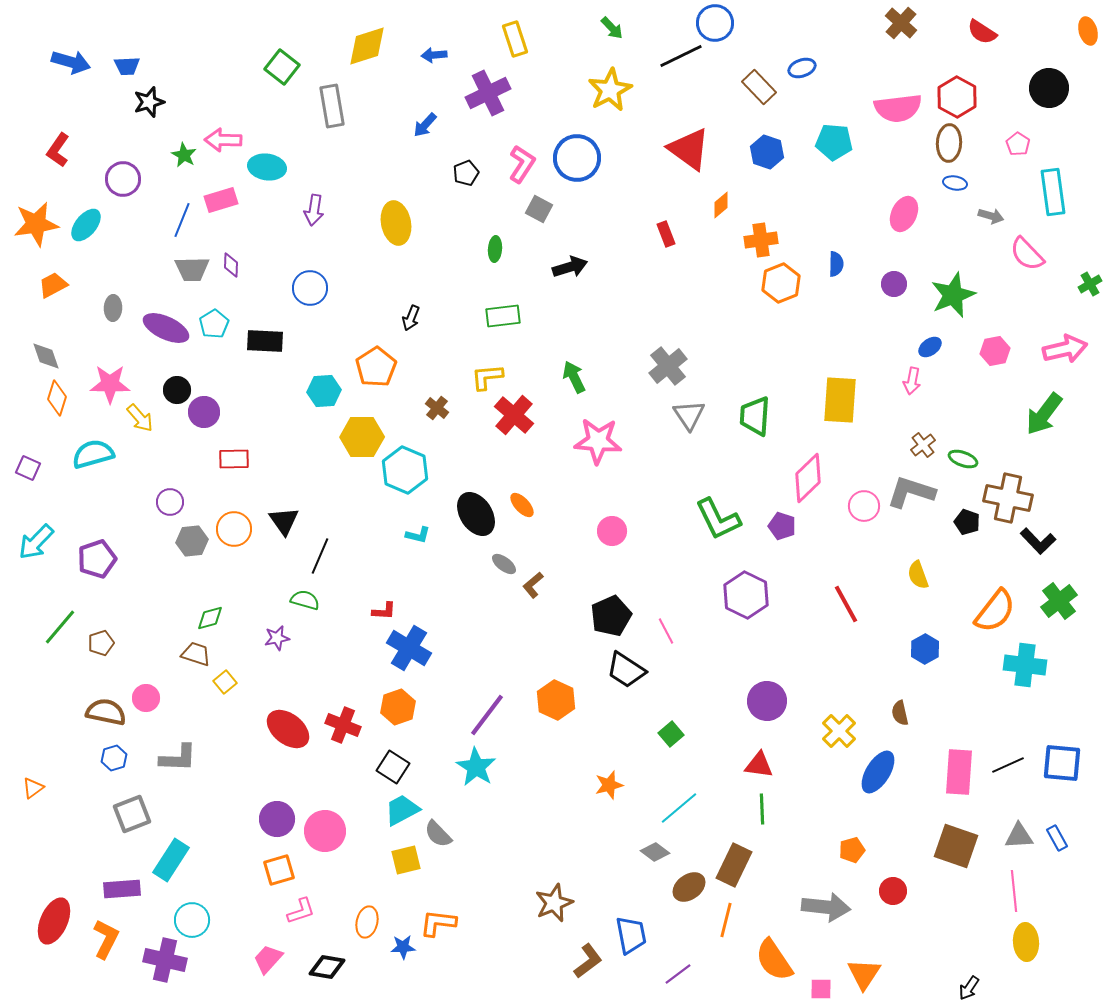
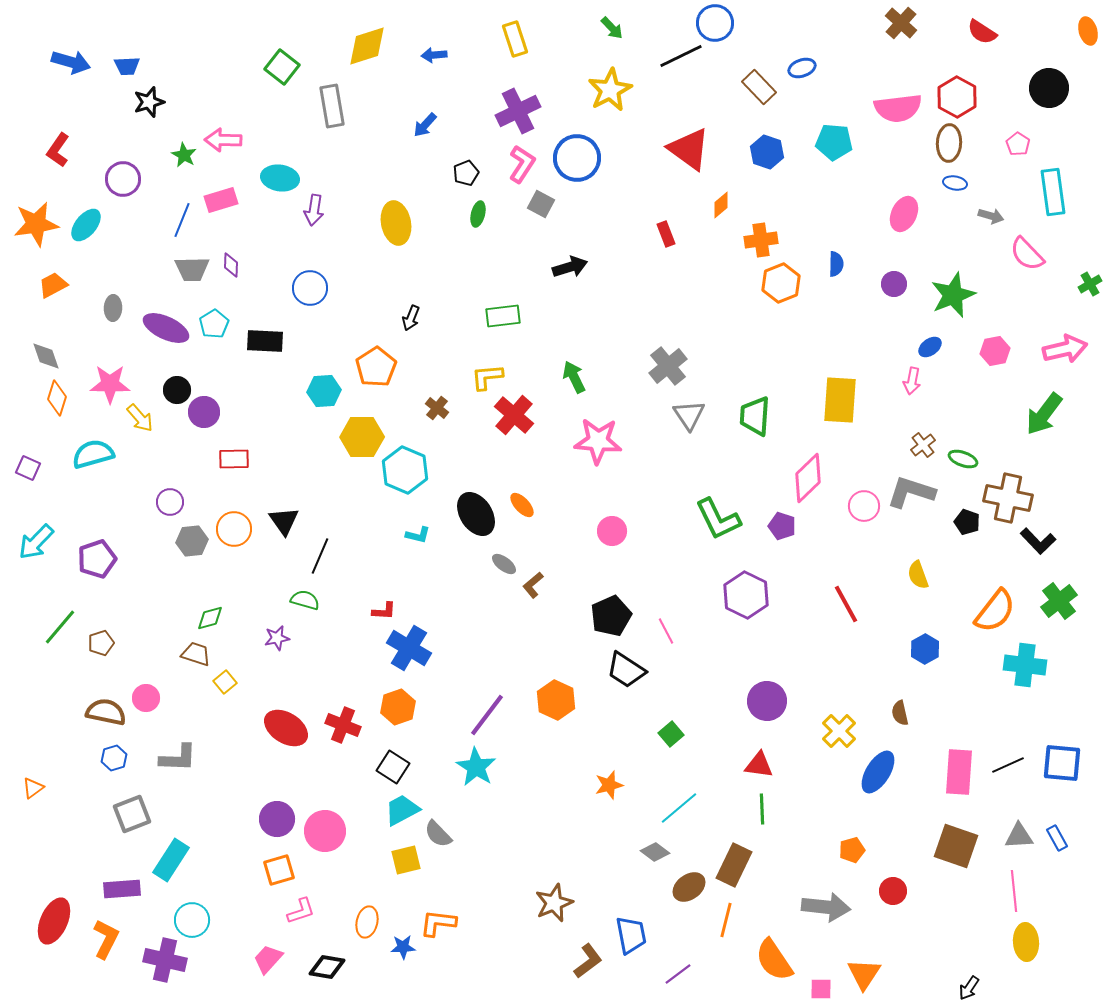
purple cross at (488, 93): moved 30 px right, 18 px down
cyan ellipse at (267, 167): moved 13 px right, 11 px down
gray square at (539, 209): moved 2 px right, 5 px up
green ellipse at (495, 249): moved 17 px left, 35 px up; rotated 10 degrees clockwise
red ellipse at (288, 729): moved 2 px left, 1 px up; rotated 6 degrees counterclockwise
